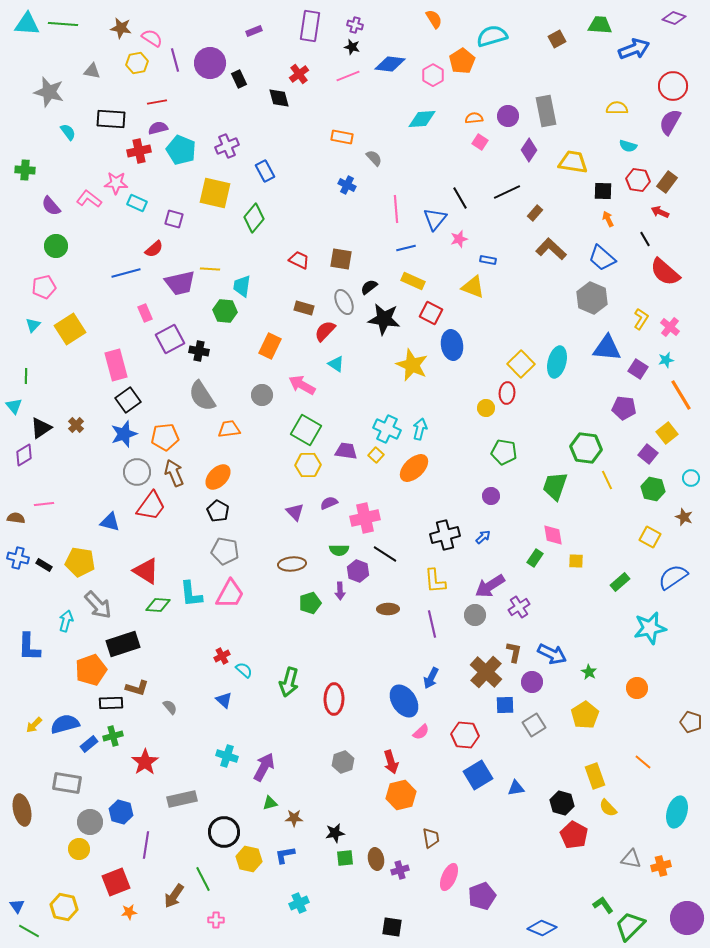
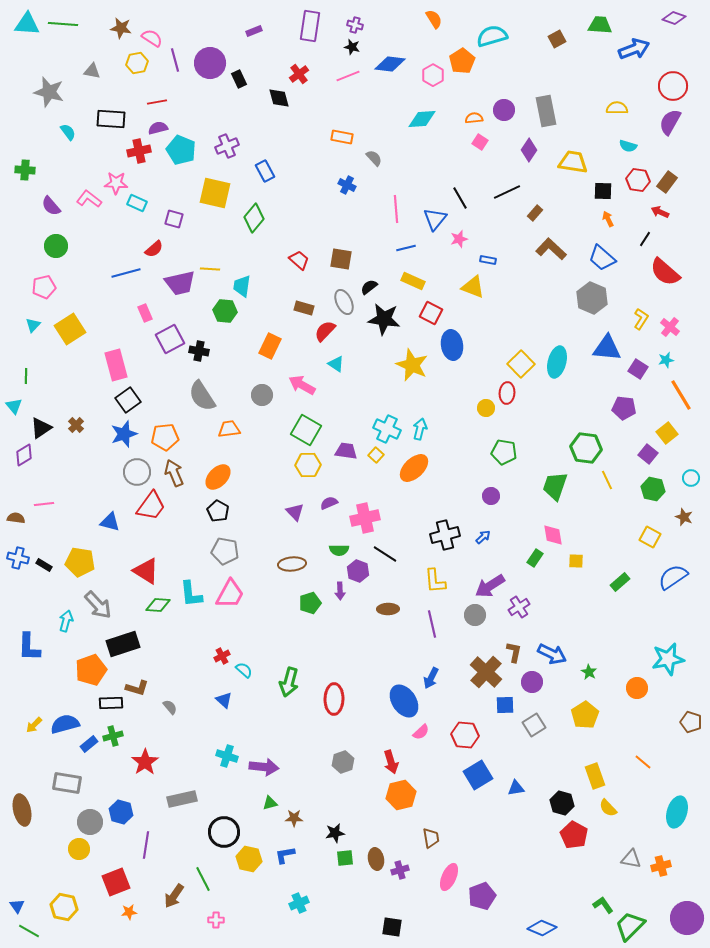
purple circle at (508, 116): moved 4 px left, 6 px up
black line at (645, 239): rotated 63 degrees clockwise
red trapezoid at (299, 260): rotated 15 degrees clockwise
cyan star at (650, 628): moved 18 px right, 31 px down
purple arrow at (264, 767): rotated 68 degrees clockwise
